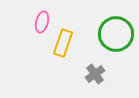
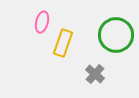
green circle: moved 1 px down
gray cross: rotated 12 degrees counterclockwise
